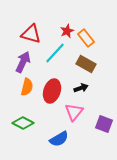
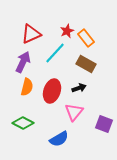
red triangle: rotated 40 degrees counterclockwise
black arrow: moved 2 px left
